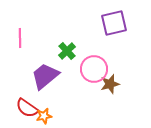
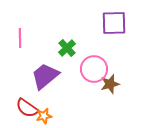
purple square: rotated 12 degrees clockwise
green cross: moved 3 px up
